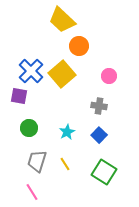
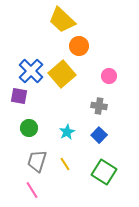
pink line: moved 2 px up
